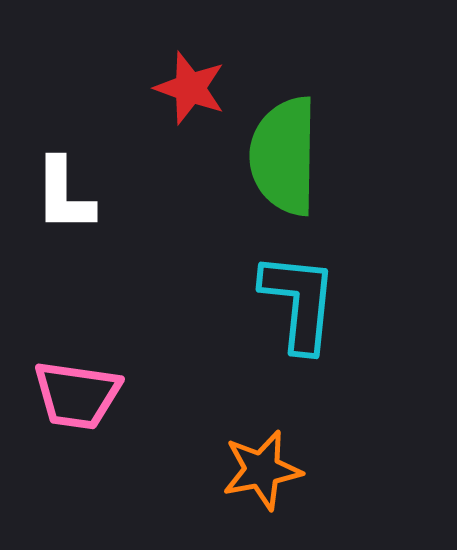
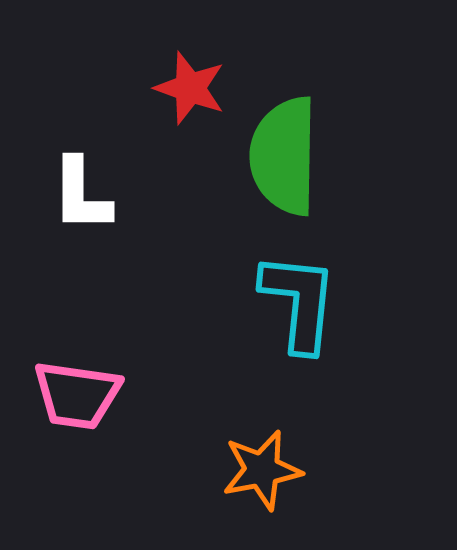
white L-shape: moved 17 px right
